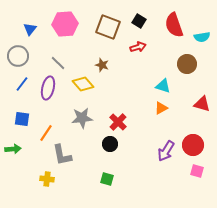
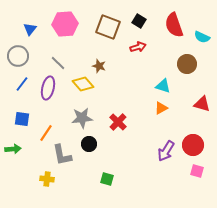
cyan semicircle: rotated 35 degrees clockwise
brown star: moved 3 px left, 1 px down
black circle: moved 21 px left
